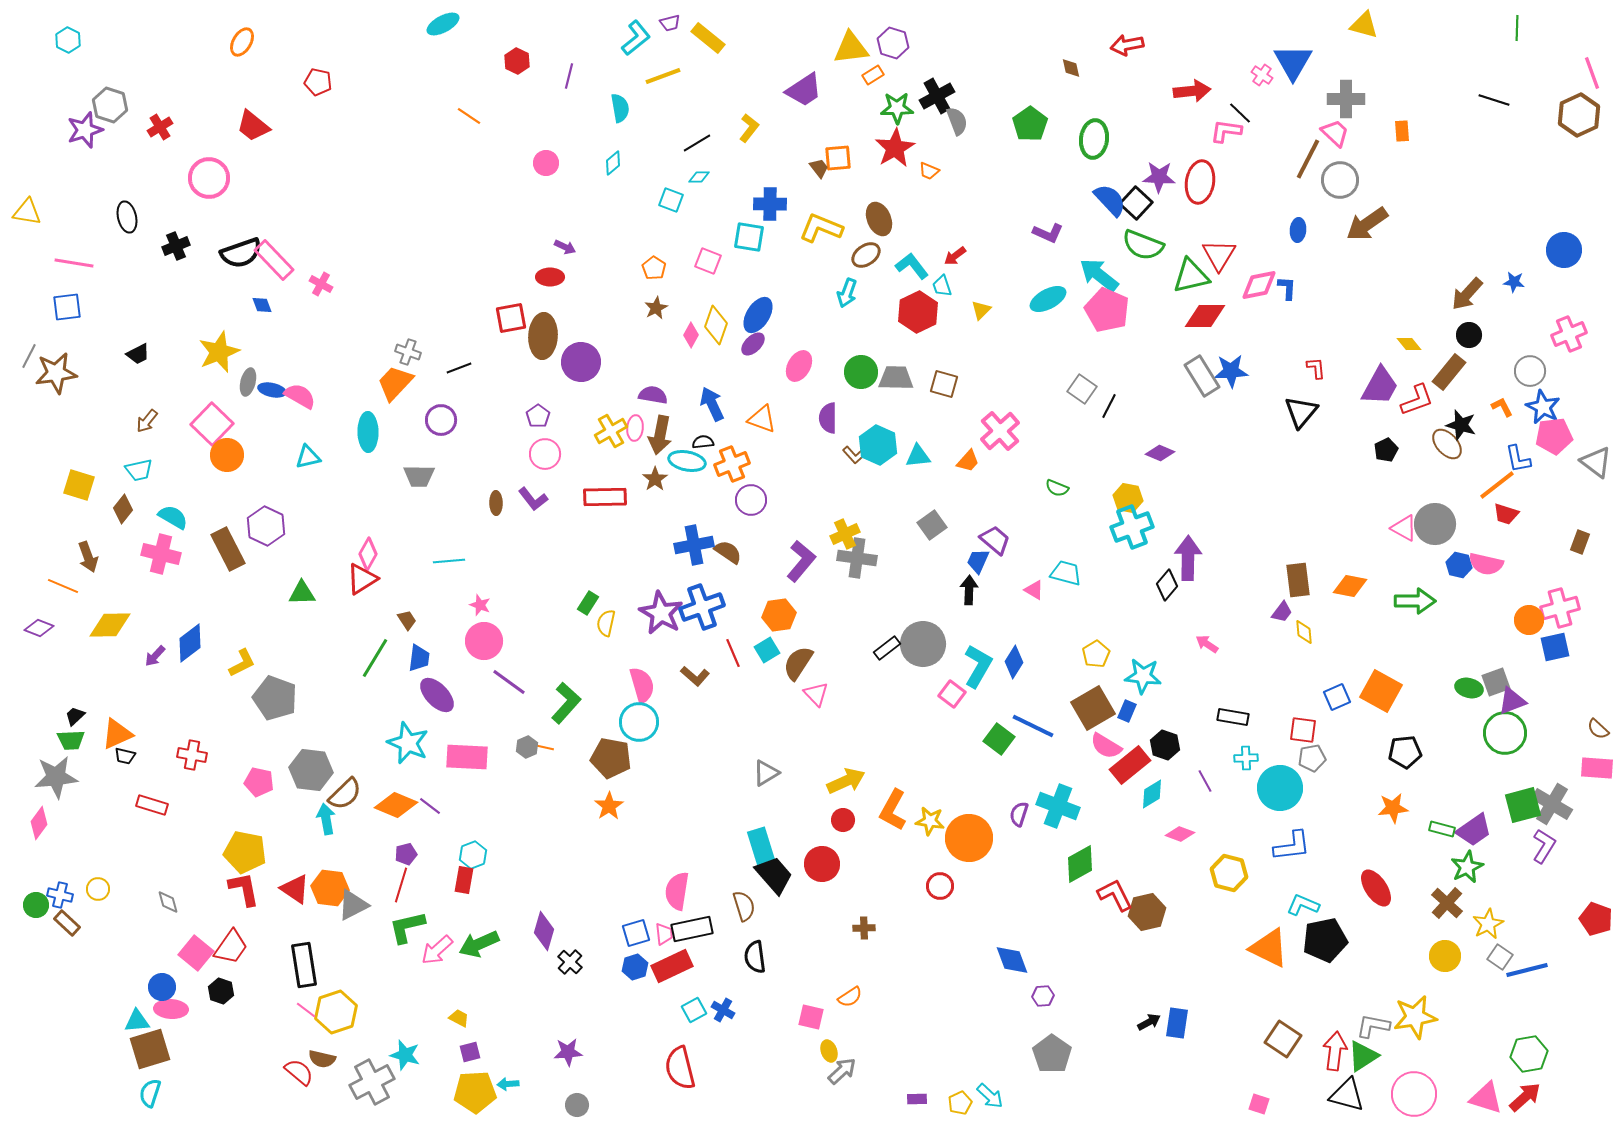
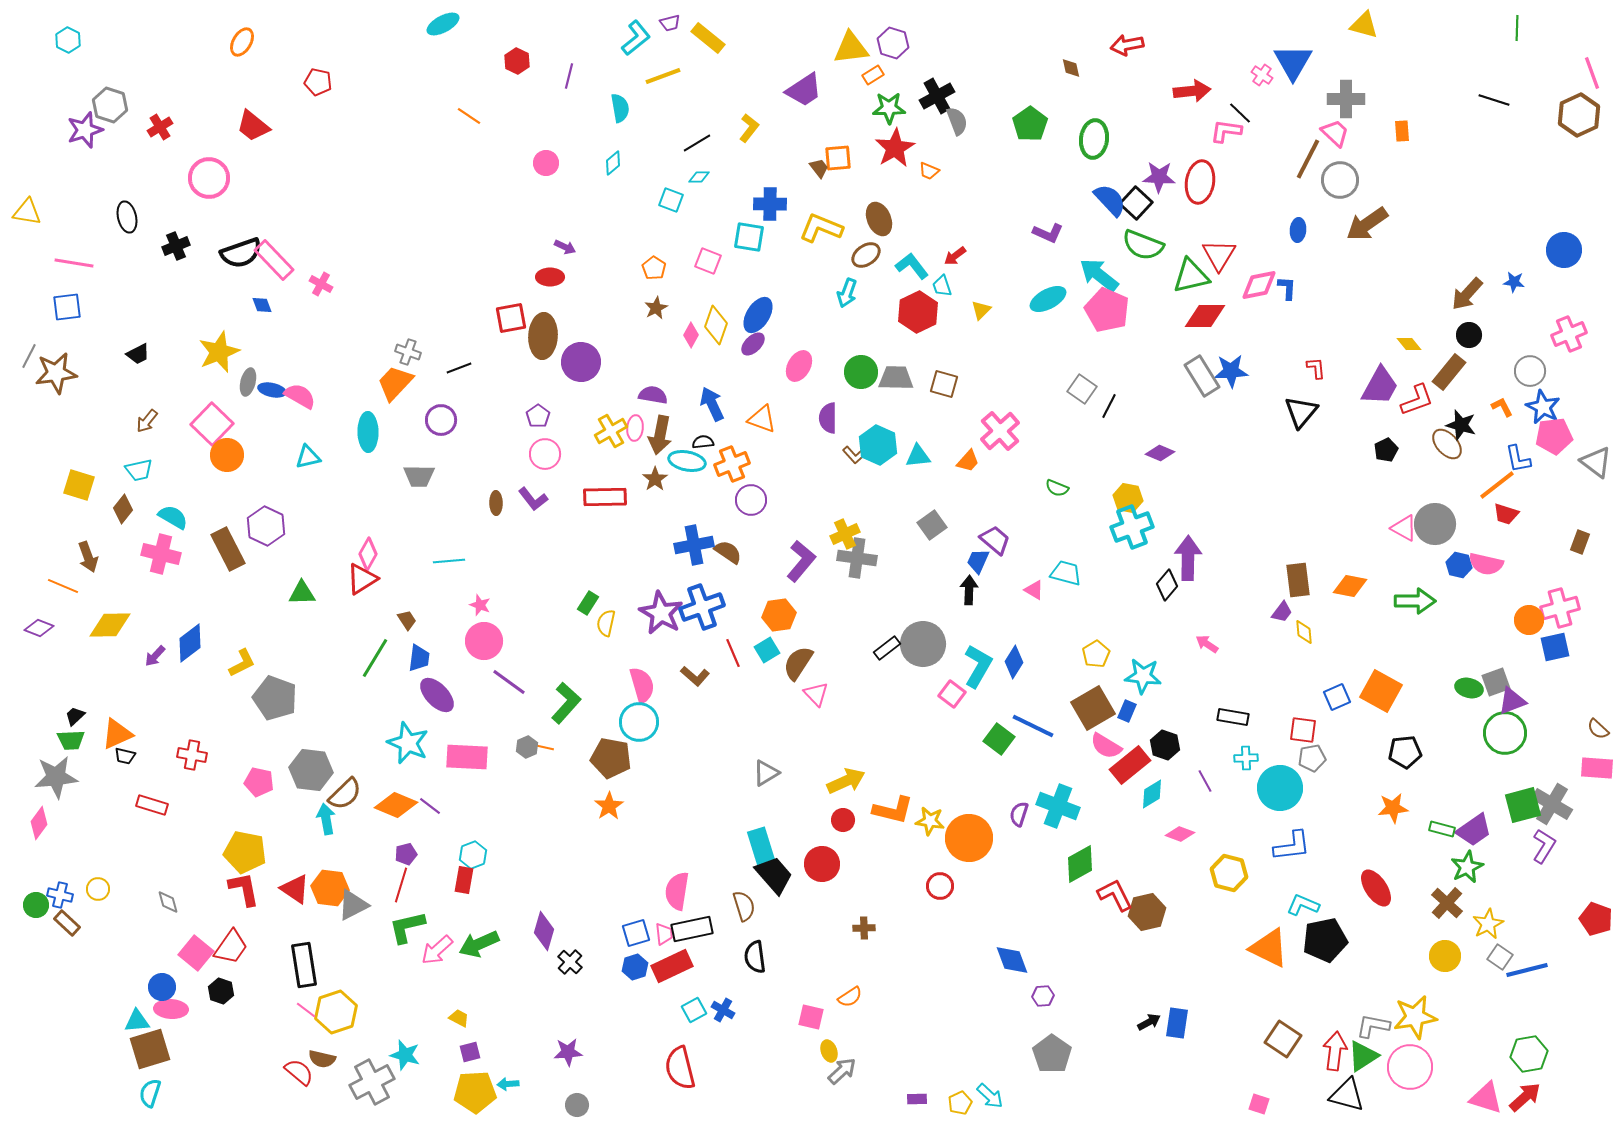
green star at (897, 108): moved 8 px left
orange L-shape at (893, 810): rotated 105 degrees counterclockwise
pink circle at (1414, 1094): moved 4 px left, 27 px up
